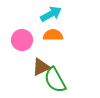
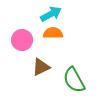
orange semicircle: moved 2 px up
green semicircle: moved 19 px right
